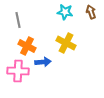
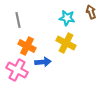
cyan star: moved 2 px right, 6 px down
pink cross: moved 1 px left, 1 px up; rotated 25 degrees clockwise
